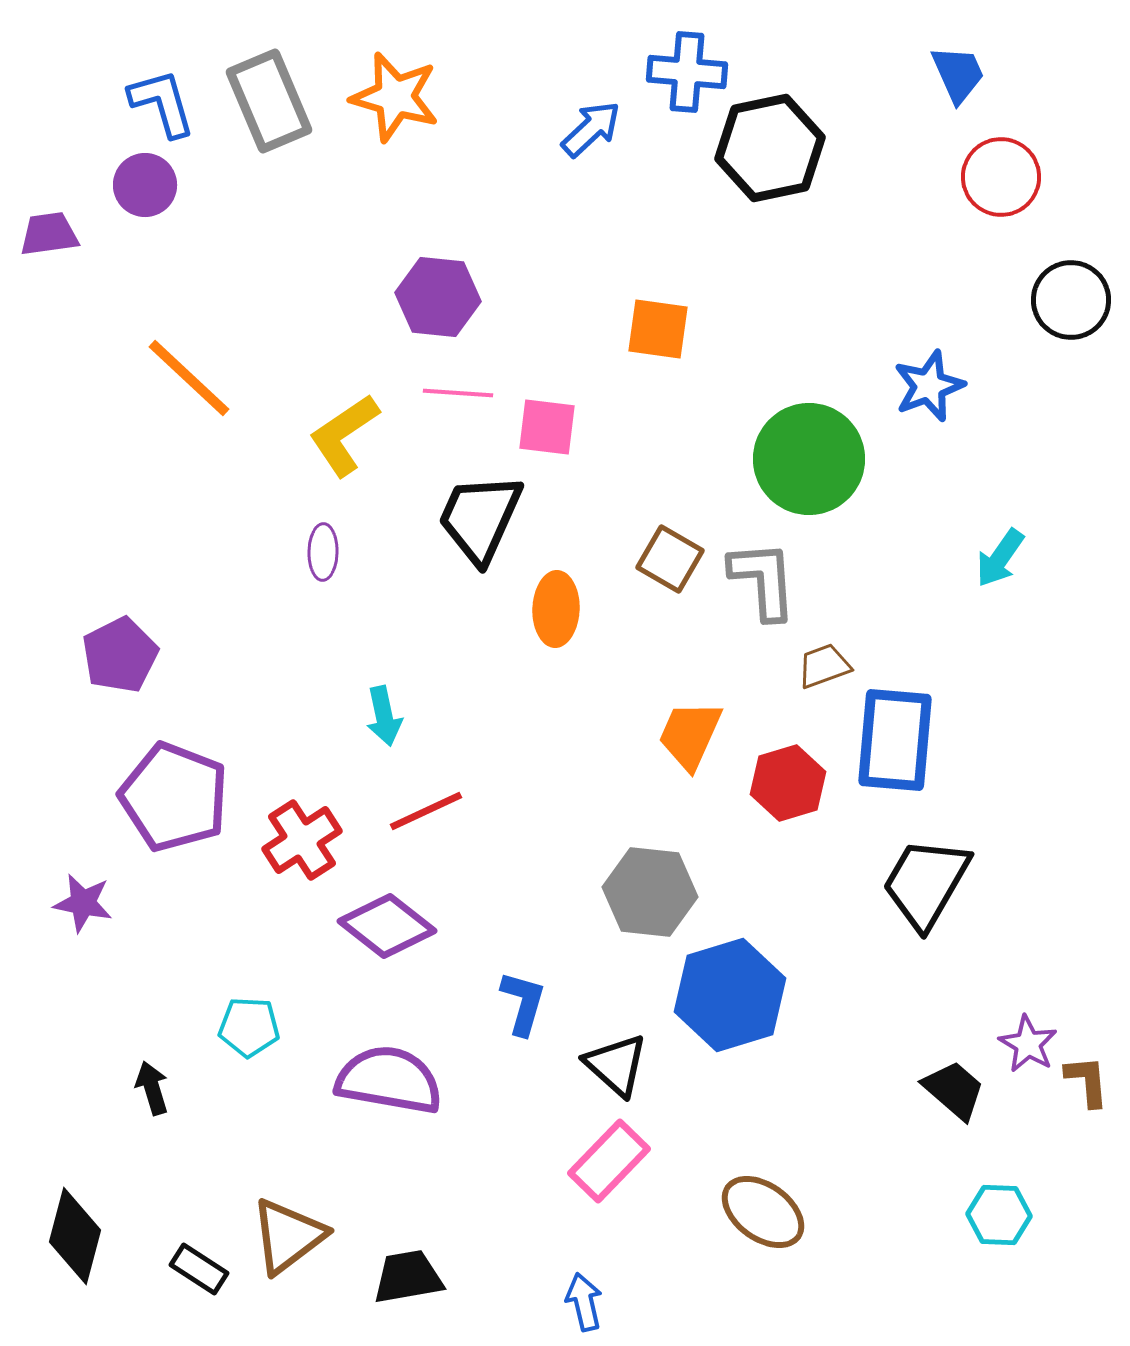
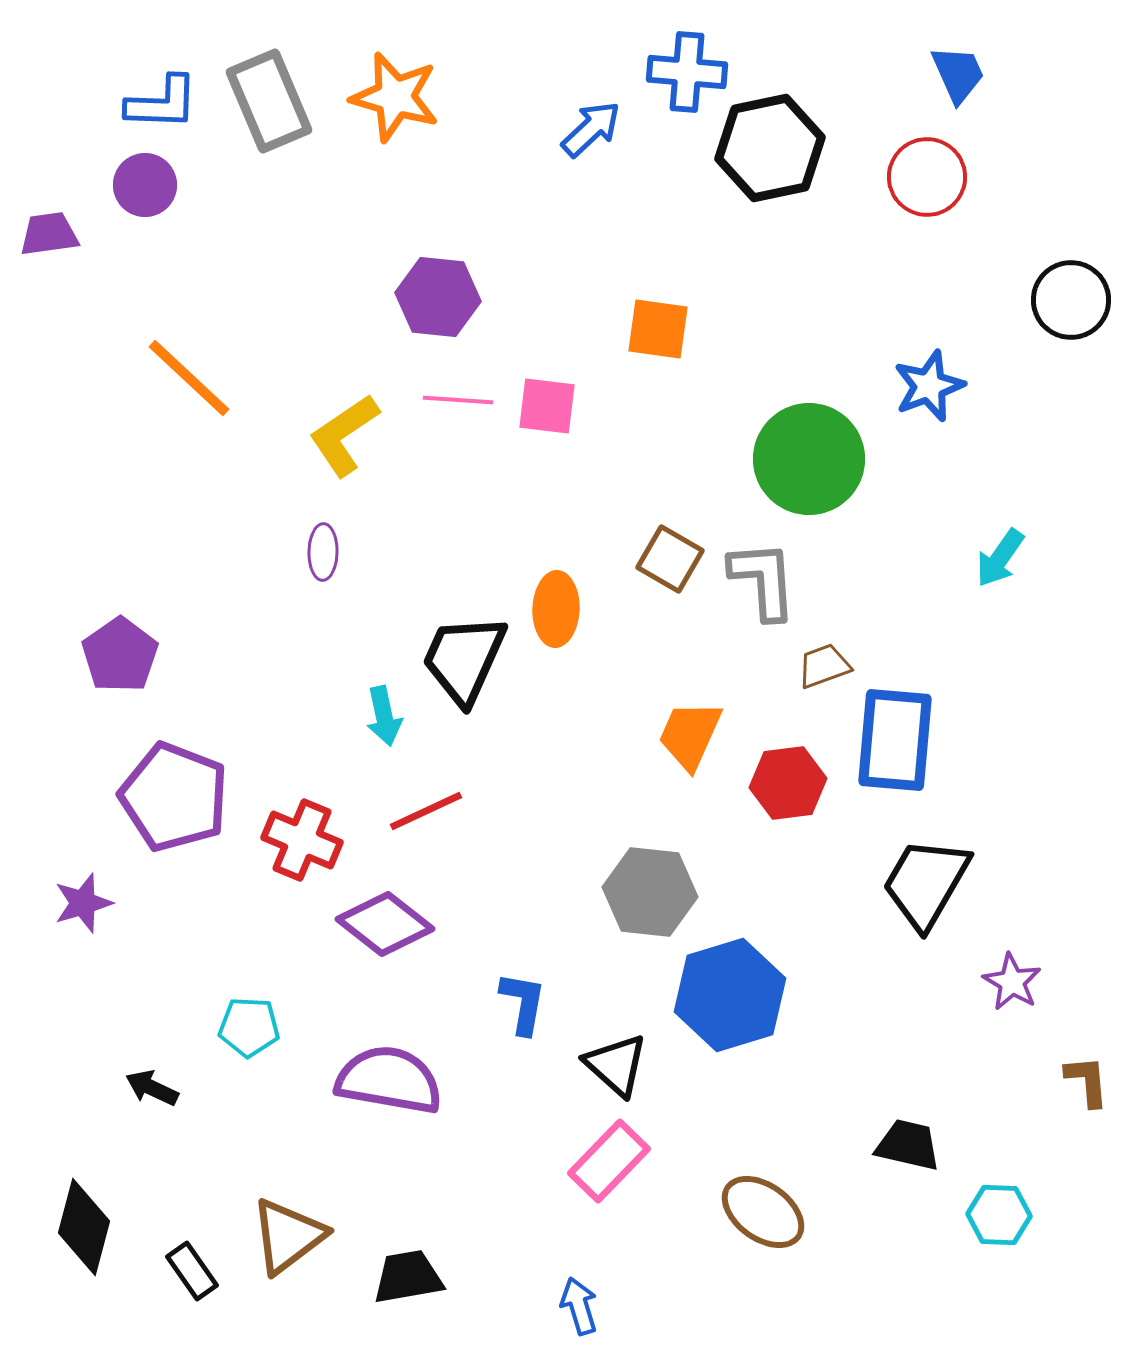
blue L-shape at (162, 103): rotated 108 degrees clockwise
red circle at (1001, 177): moved 74 px left
pink line at (458, 393): moved 7 px down
pink square at (547, 427): moved 21 px up
black trapezoid at (480, 518): moved 16 px left, 141 px down
purple pentagon at (120, 655): rotated 8 degrees counterclockwise
red hexagon at (788, 783): rotated 10 degrees clockwise
red cross at (302, 840): rotated 34 degrees counterclockwise
purple star at (83, 903): rotated 28 degrees counterclockwise
purple diamond at (387, 926): moved 2 px left, 2 px up
blue L-shape at (523, 1003): rotated 6 degrees counterclockwise
purple star at (1028, 1044): moved 16 px left, 62 px up
black arrow at (152, 1088): rotated 48 degrees counterclockwise
black trapezoid at (954, 1090): moved 46 px left, 55 px down; rotated 28 degrees counterclockwise
black diamond at (75, 1236): moved 9 px right, 9 px up
black rectangle at (199, 1269): moved 7 px left, 2 px down; rotated 22 degrees clockwise
blue arrow at (584, 1302): moved 5 px left, 4 px down; rotated 4 degrees counterclockwise
